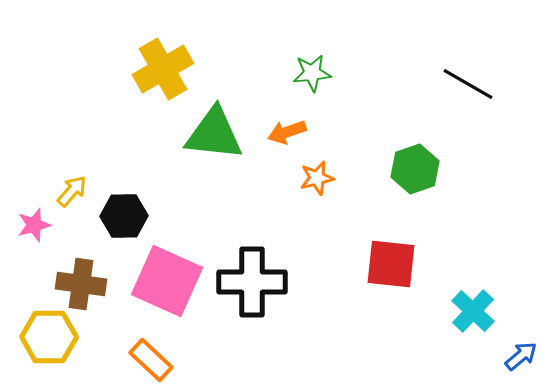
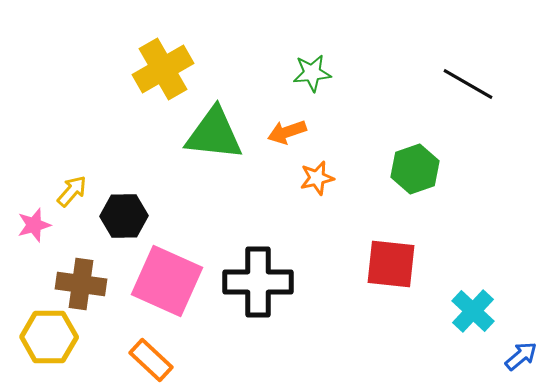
black cross: moved 6 px right
